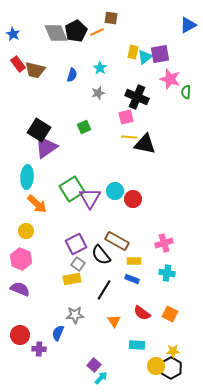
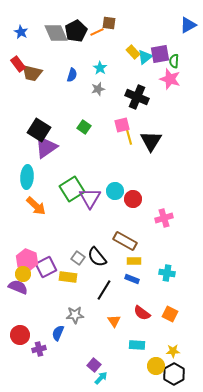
brown square at (111, 18): moved 2 px left, 5 px down
blue star at (13, 34): moved 8 px right, 2 px up
yellow rectangle at (133, 52): rotated 56 degrees counterclockwise
brown trapezoid at (35, 70): moved 3 px left, 3 px down
green semicircle at (186, 92): moved 12 px left, 31 px up
gray star at (98, 93): moved 4 px up
pink square at (126, 117): moved 4 px left, 8 px down
green square at (84, 127): rotated 32 degrees counterclockwise
yellow line at (129, 137): rotated 70 degrees clockwise
black triangle at (145, 144): moved 6 px right, 3 px up; rotated 50 degrees clockwise
orange arrow at (37, 204): moved 1 px left, 2 px down
yellow circle at (26, 231): moved 3 px left, 43 px down
brown rectangle at (117, 241): moved 8 px right
pink cross at (164, 243): moved 25 px up
purple square at (76, 244): moved 30 px left, 23 px down
black semicircle at (101, 255): moved 4 px left, 2 px down
pink hexagon at (21, 259): moved 6 px right, 1 px down
gray square at (78, 264): moved 6 px up
yellow rectangle at (72, 279): moved 4 px left, 2 px up; rotated 18 degrees clockwise
purple semicircle at (20, 289): moved 2 px left, 2 px up
purple cross at (39, 349): rotated 16 degrees counterclockwise
black hexagon at (171, 368): moved 3 px right, 6 px down
